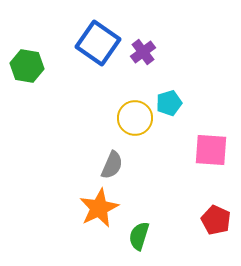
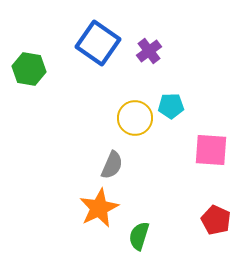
purple cross: moved 6 px right, 1 px up
green hexagon: moved 2 px right, 3 px down
cyan pentagon: moved 2 px right, 3 px down; rotated 15 degrees clockwise
